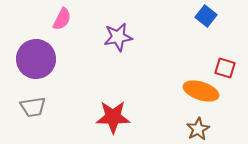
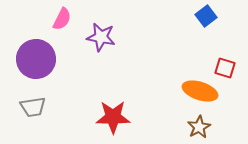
blue square: rotated 15 degrees clockwise
purple star: moved 17 px left; rotated 20 degrees clockwise
orange ellipse: moved 1 px left
brown star: moved 1 px right, 2 px up
